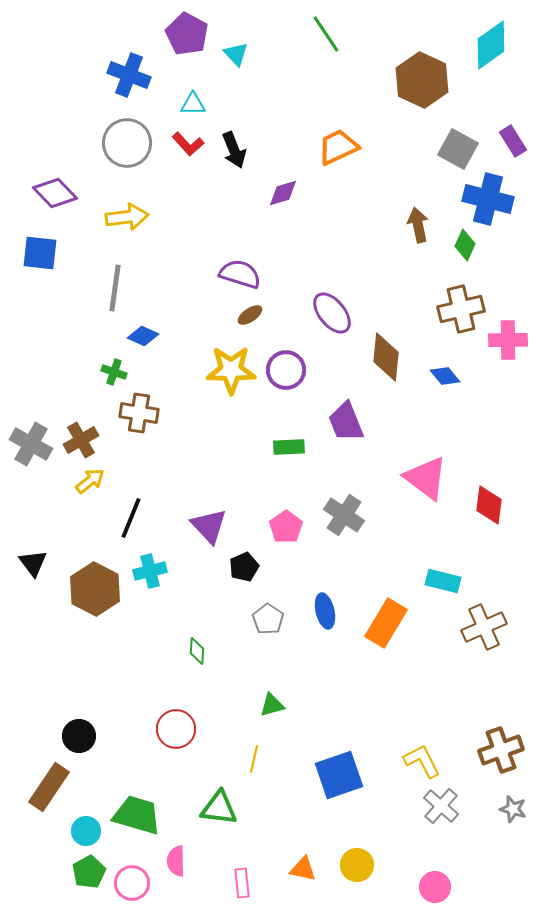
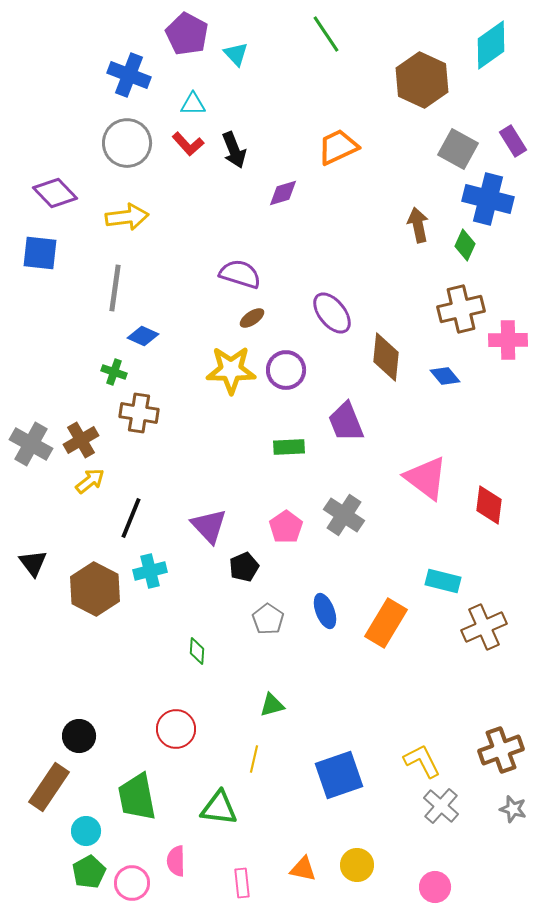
brown ellipse at (250, 315): moved 2 px right, 3 px down
blue ellipse at (325, 611): rotated 8 degrees counterclockwise
green trapezoid at (137, 815): moved 18 px up; rotated 117 degrees counterclockwise
